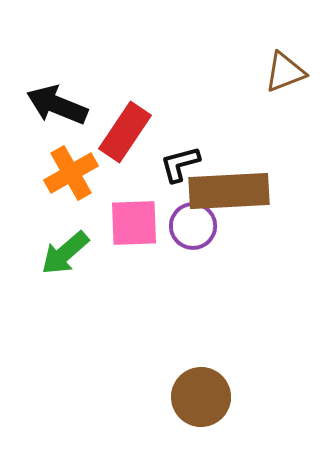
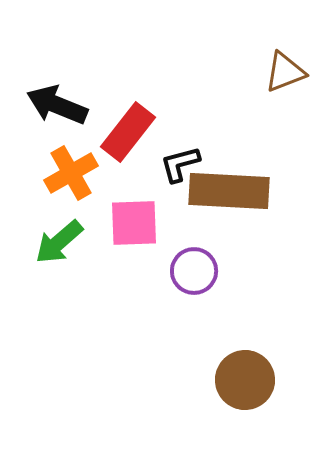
red rectangle: moved 3 px right; rotated 4 degrees clockwise
brown rectangle: rotated 6 degrees clockwise
purple circle: moved 1 px right, 45 px down
green arrow: moved 6 px left, 11 px up
brown circle: moved 44 px right, 17 px up
